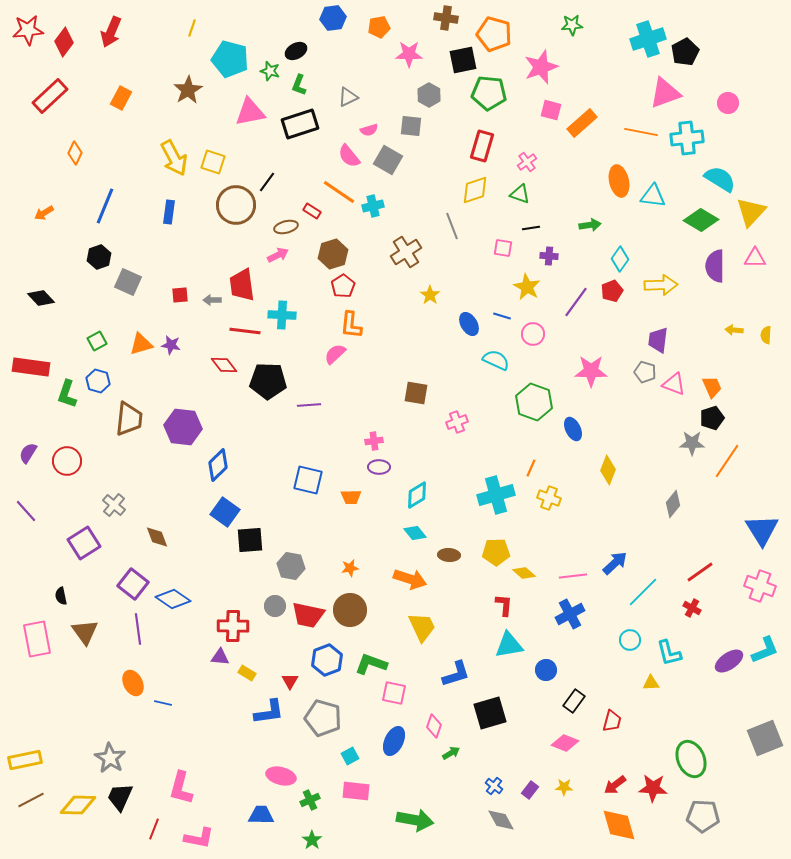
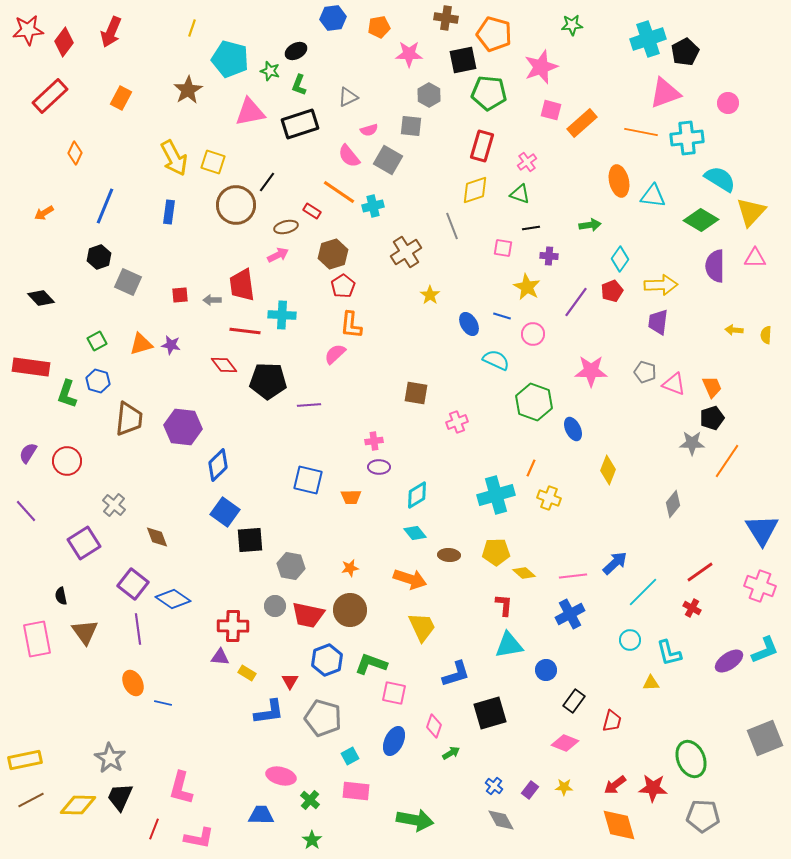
purple trapezoid at (658, 340): moved 18 px up
green cross at (310, 800): rotated 24 degrees counterclockwise
